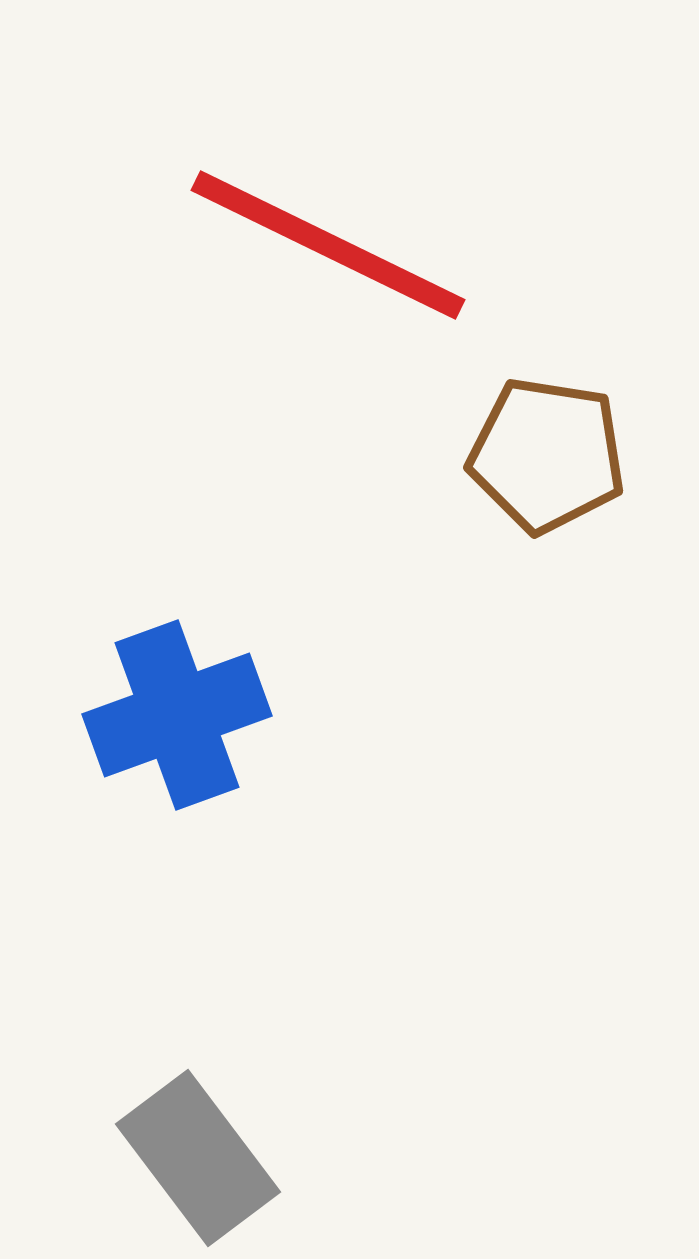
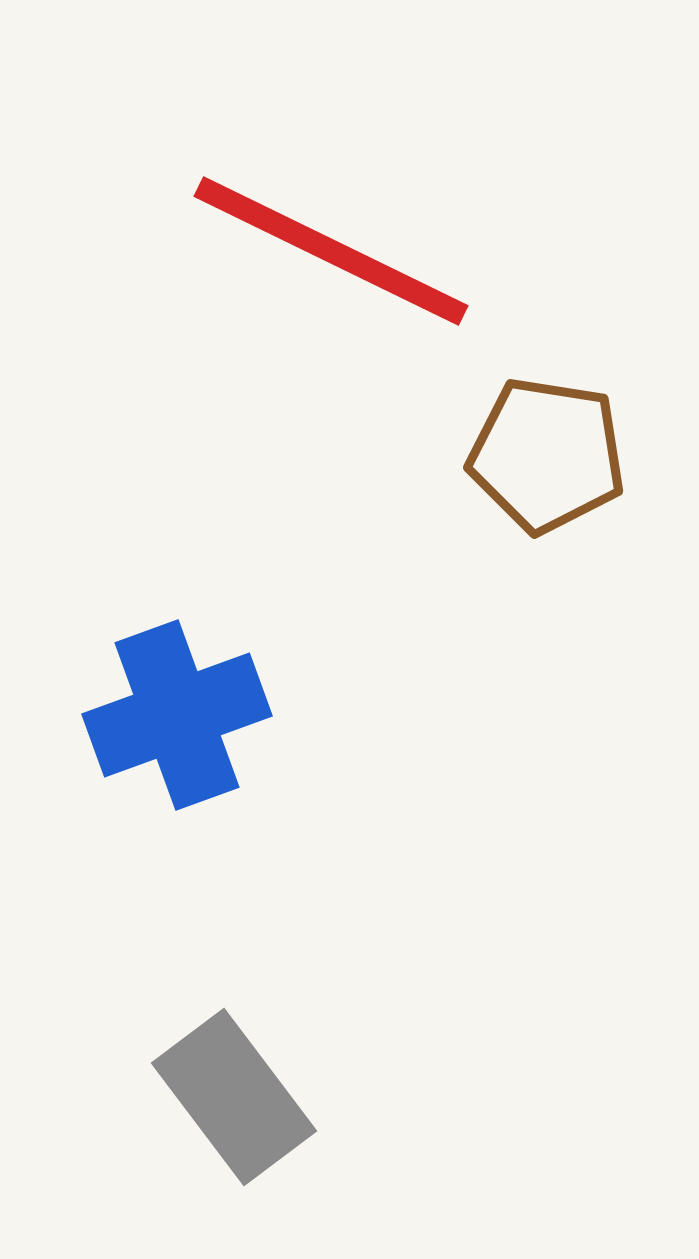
red line: moved 3 px right, 6 px down
gray rectangle: moved 36 px right, 61 px up
